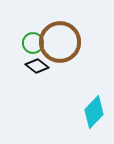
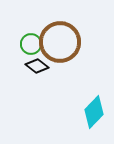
green circle: moved 2 px left, 1 px down
